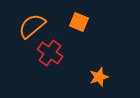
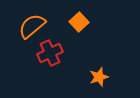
orange square: rotated 24 degrees clockwise
red cross: rotated 30 degrees clockwise
